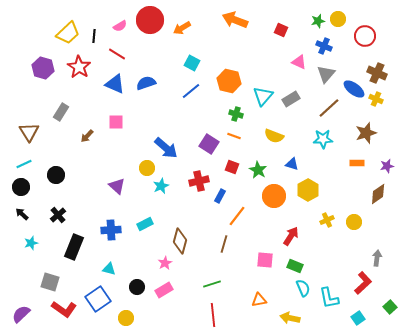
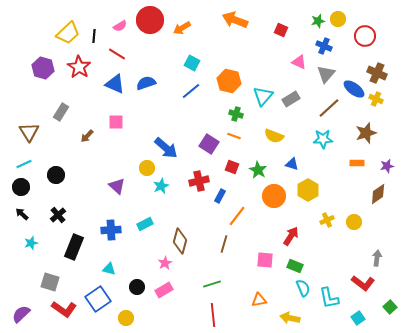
red L-shape at (363, 283): rotated 80 degrees clockwise
